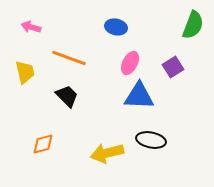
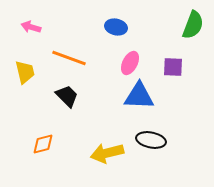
purple square: rotated 35 degrees clockwise
